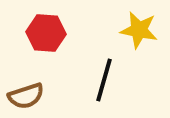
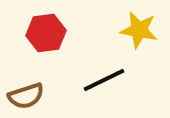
red hexagon: rotated 12 degrees counterclockwise
black line: rotated 48 degrees clockwise
